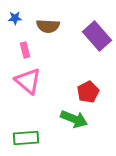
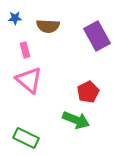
purple rectangle: rotated 12 degrees clockwise
pink triangle: moved 1 px right, 1 px up
green arrow: moved 2 px right, 1 px down
green rectangle: rotated 30 degrees clockwise
